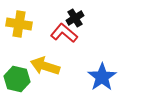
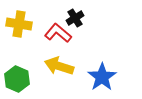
red L-shape: moved 6 px left
yellow arrow: moved 14 px right
green hexagon: rotated 10 degrees clockwise
